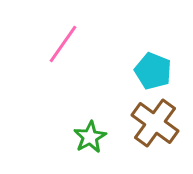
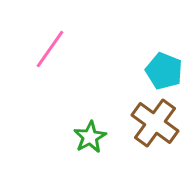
pink line: moved 13 px left, 5 px down
cyan pentagon: moved 11 px right
